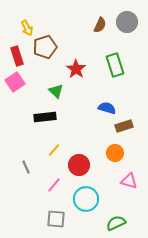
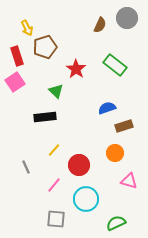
gray circle: moved 4 px up
green rectangle: rotated 35 degrees counterclockwise
blue semicircle: rotated 36 degrees counterclockwise
